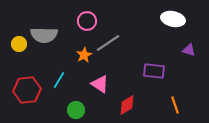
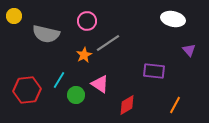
gray semicircle: moved 2 px right, 1 px up; rotated 12 degrees clockwise
yellow circle: moved 5 px left, 28 px up
purple triangle: rotated 32 degrees clockwise
orange line: rotated 48 degrees clockwise
green circle: moved 15 px up
